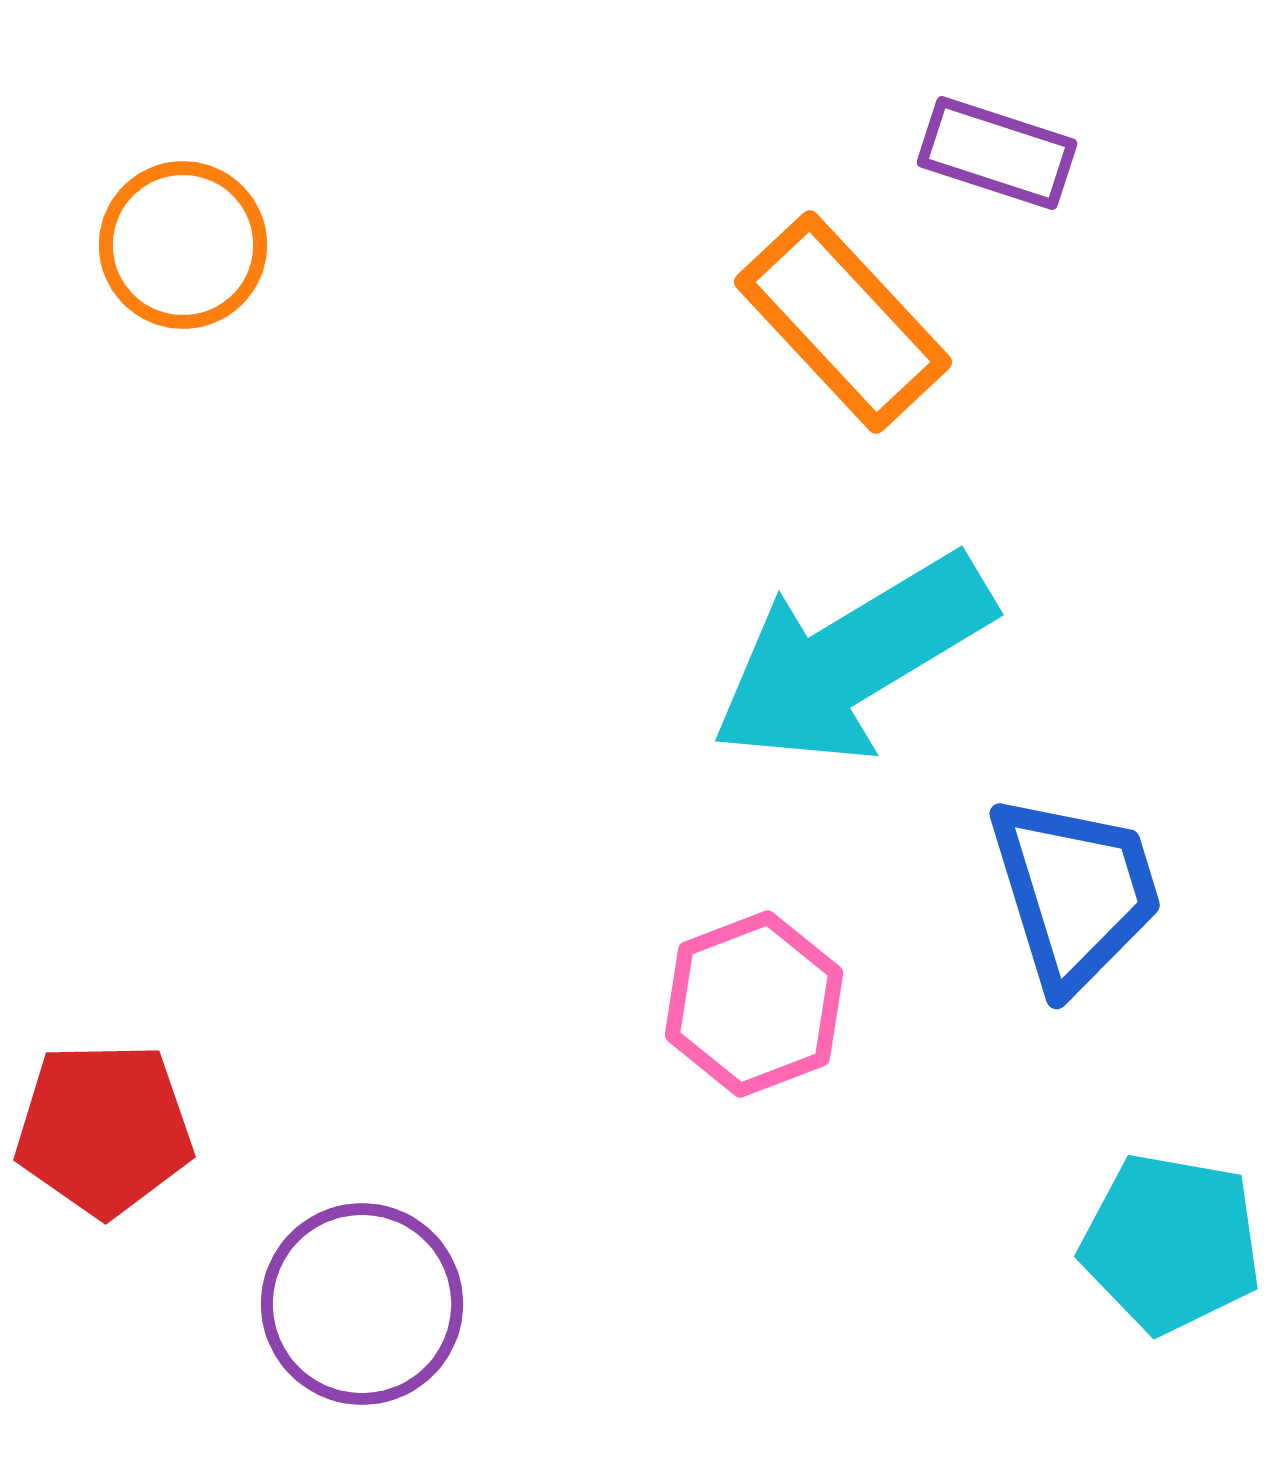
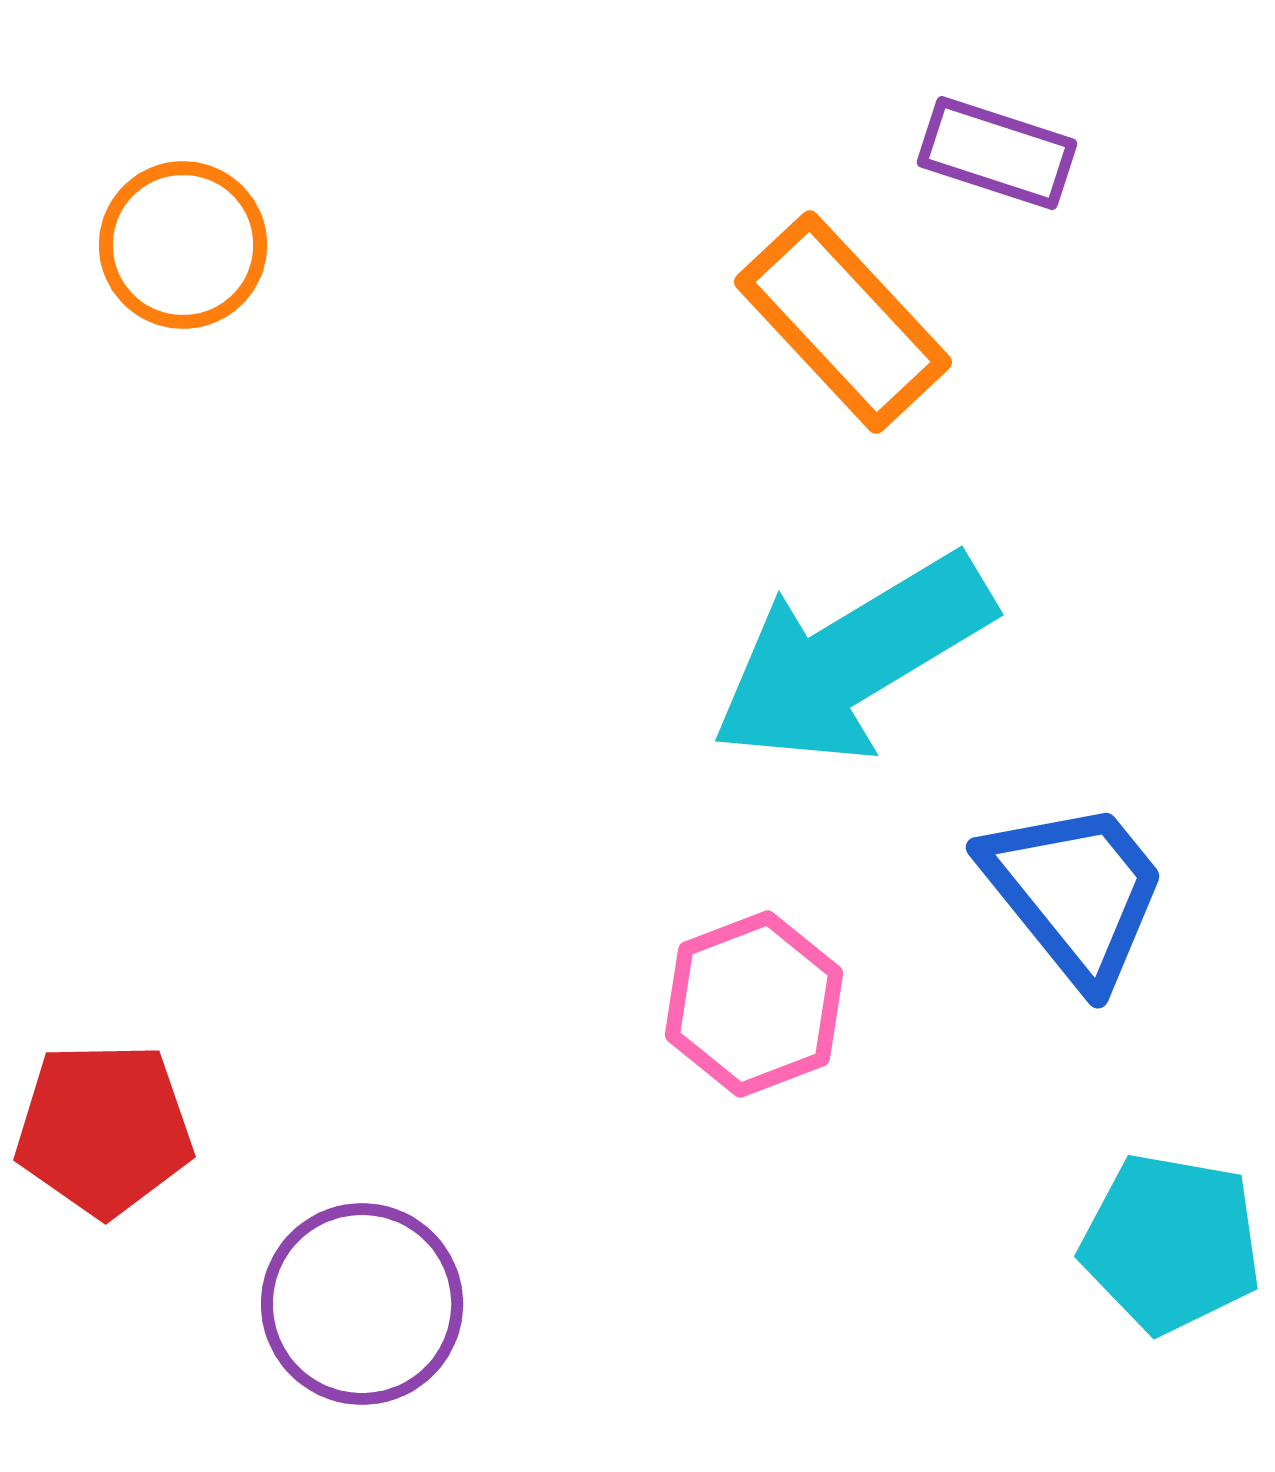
blue trapezoid: rotated 22 degrees counterclockwise
